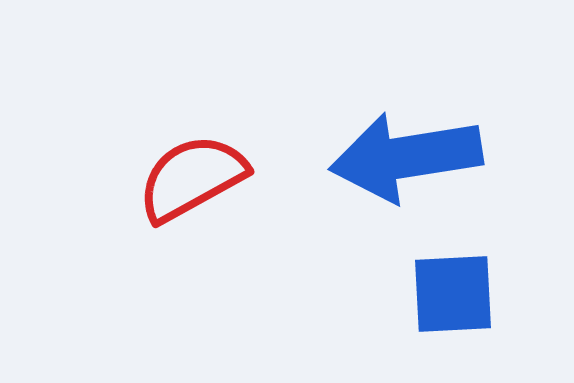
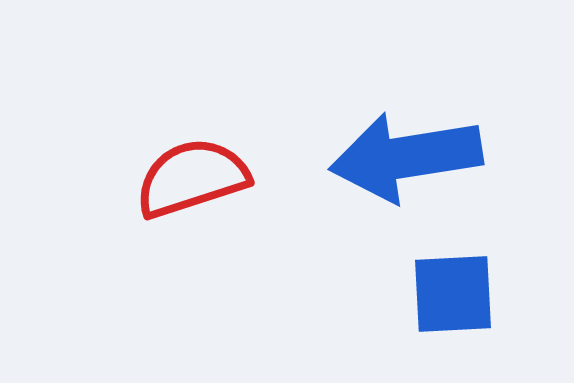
red semicircle: rotated 11 degrees clockwise
